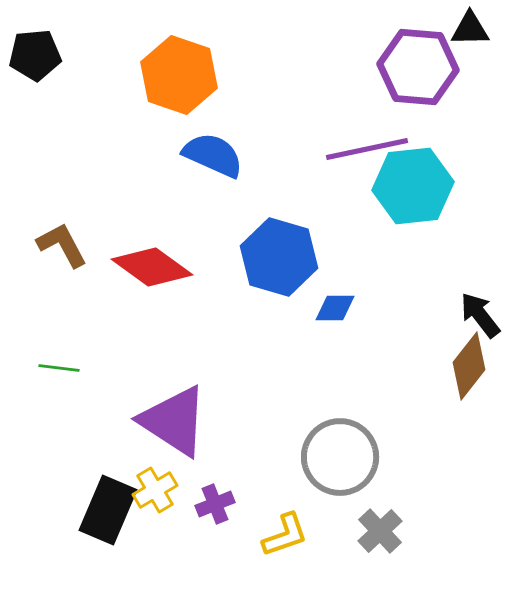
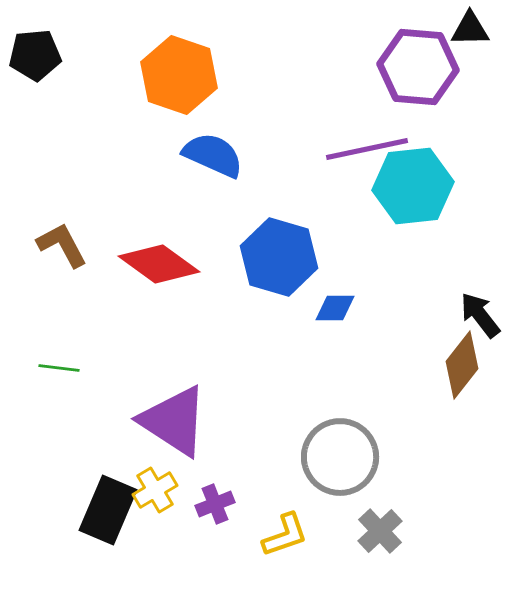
red diamond: moved 7 px right, 3 px up
brown diamond: moved 7 px left, 1 px up
